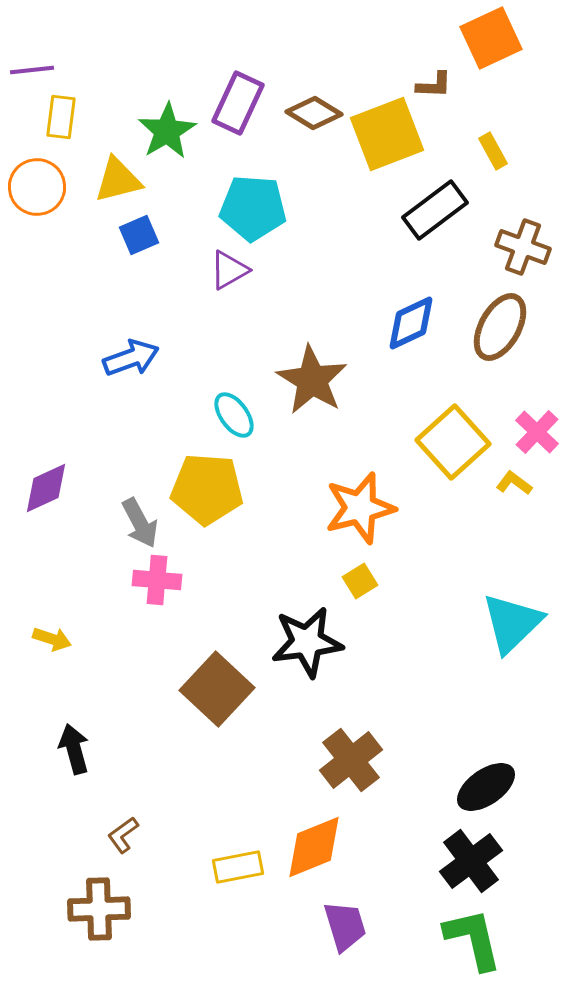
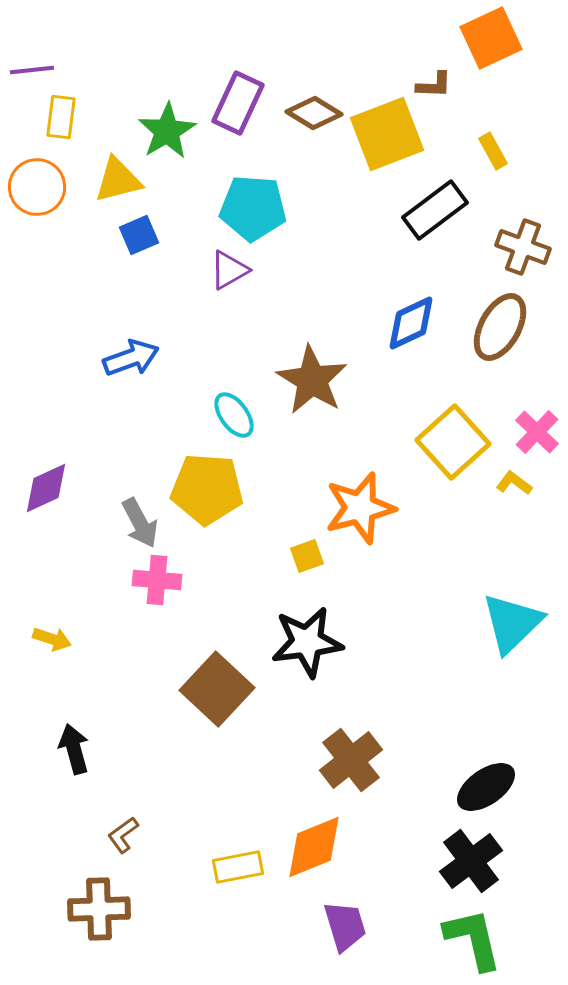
yellow square at (360, 581): moved 53 px left, 25 px up; rotated 12 degrees clockwise
